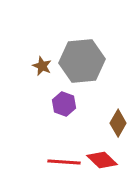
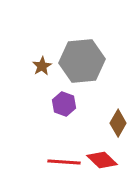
brown star: rotated 18 degrees clockwise
